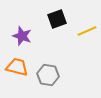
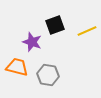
black square: moved 2 px left, 6 px down
purple star: moved 10 px right, 6 px down
